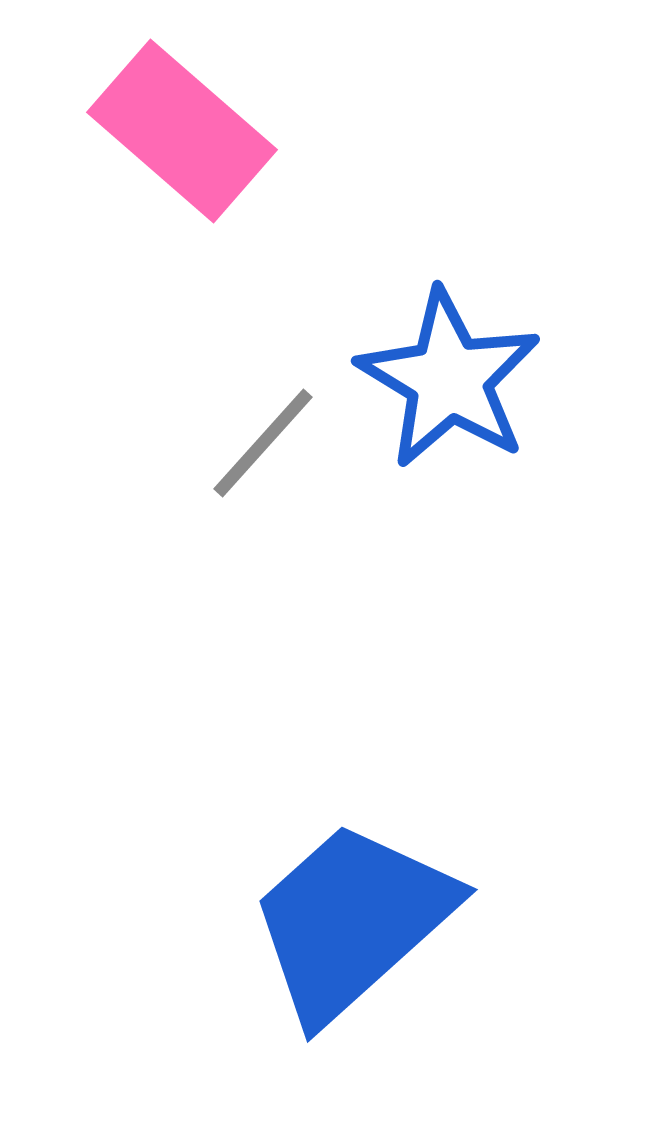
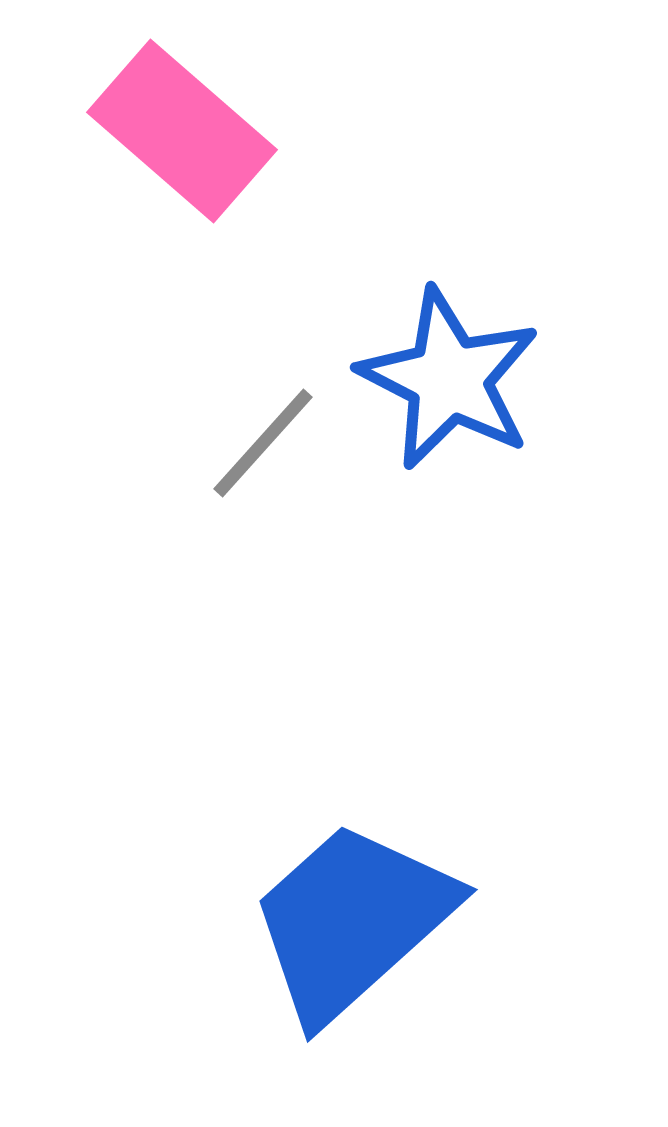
blue star: rotated 4 degrees counterclockwise
